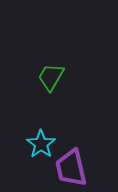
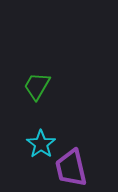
green trapezoid: moved 14 px left, 9 px down
